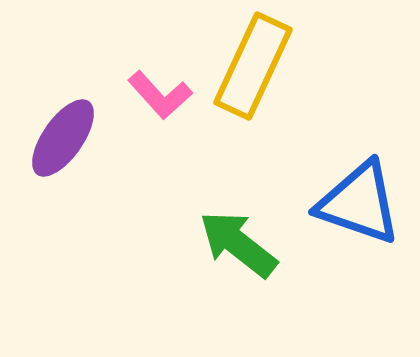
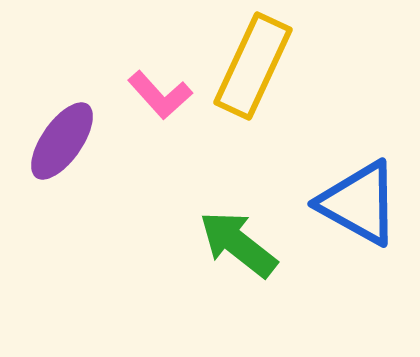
purple ellipse: moved 1 px left, 3 px down
blue triangle: rotated 10 degrees clockwise
